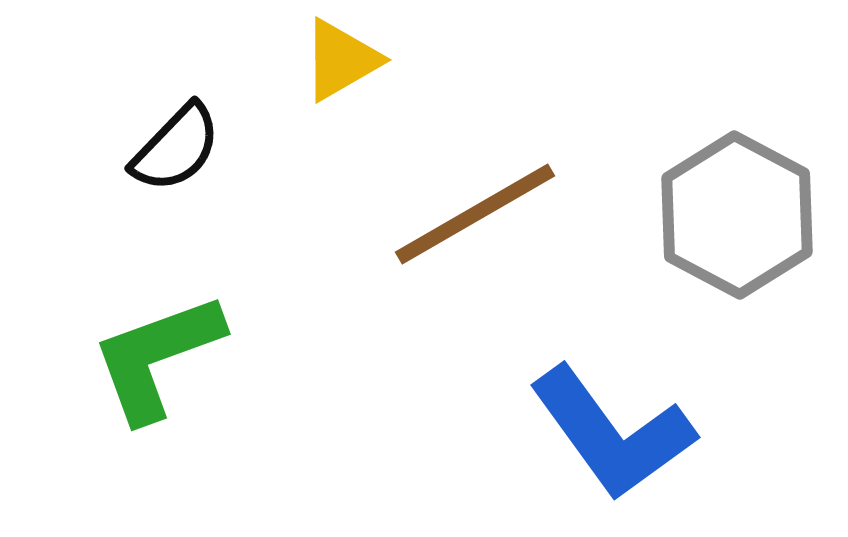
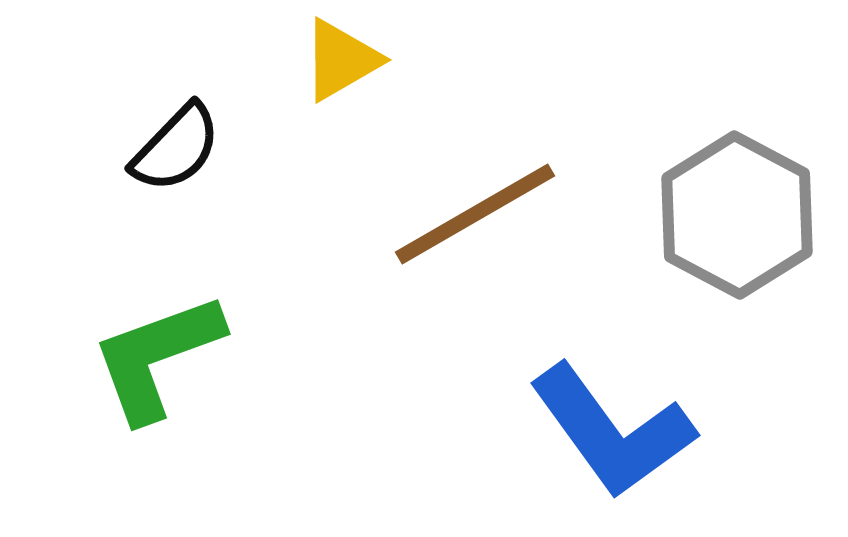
blue L-shape: moved 2 px up
